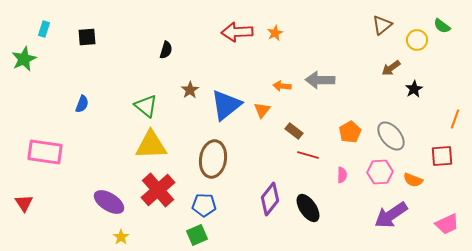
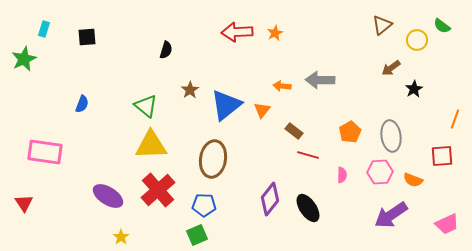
gray ellipse: rotated 32 degrees clockwise
purple ellipse: moved 1 px left, 6 px up
